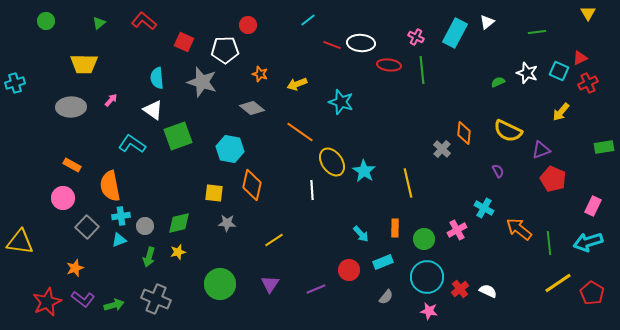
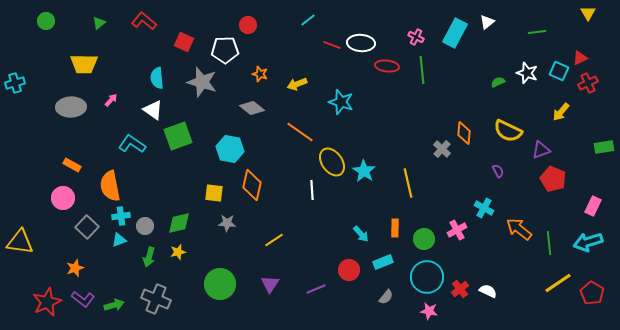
red ellipse at (389, 65): moved 2 px left, 1 px down
